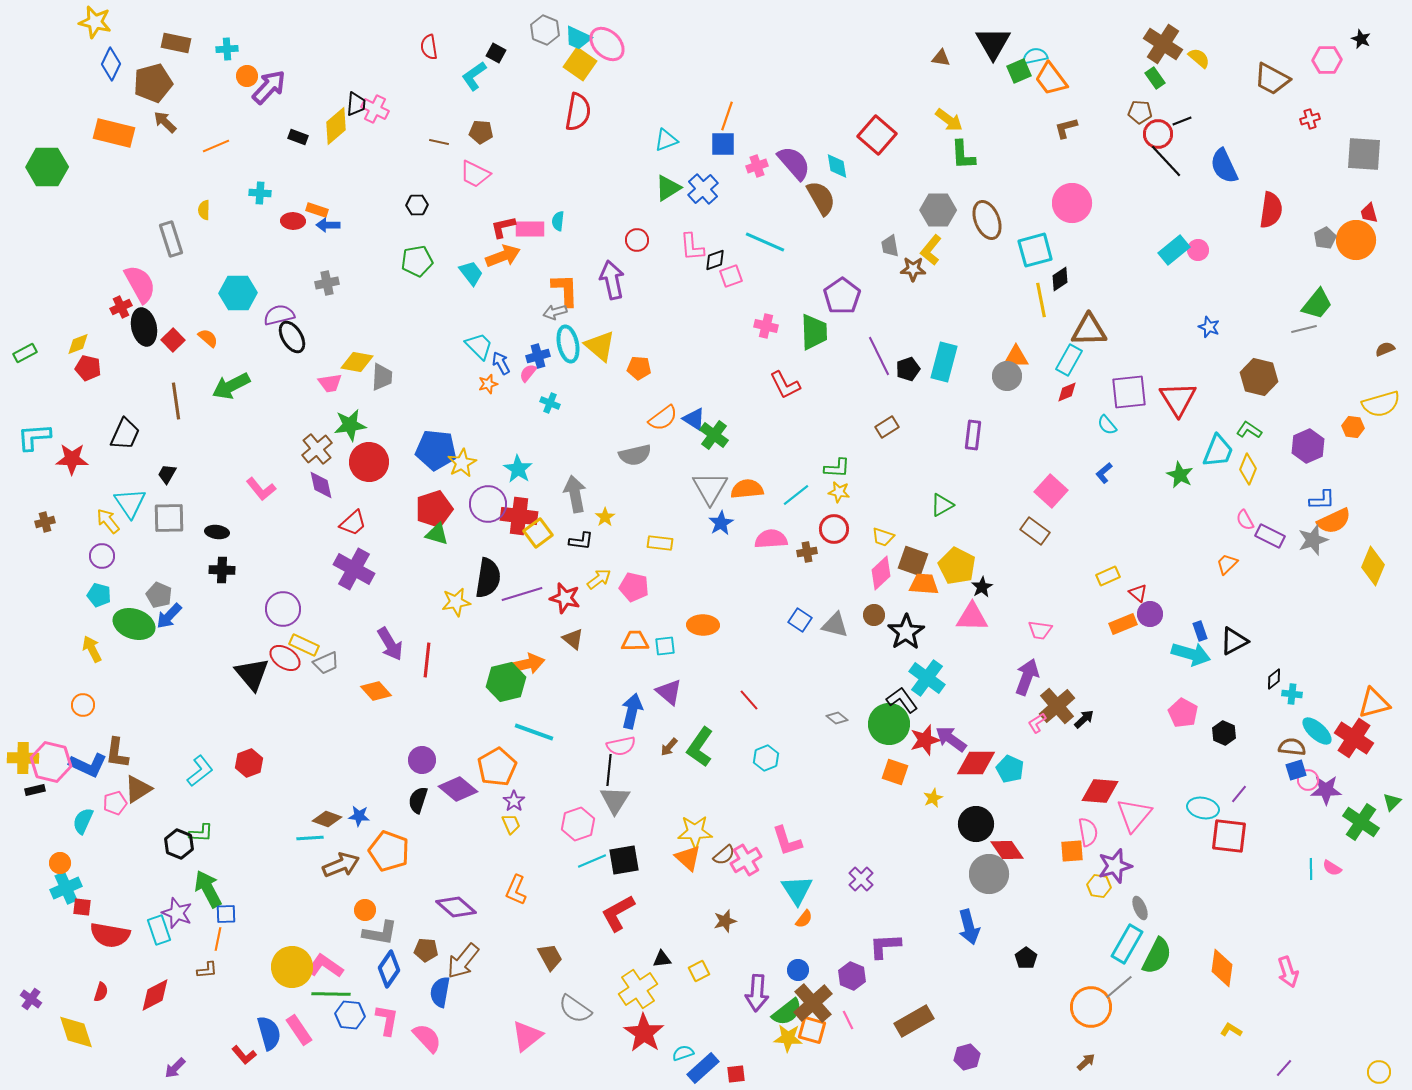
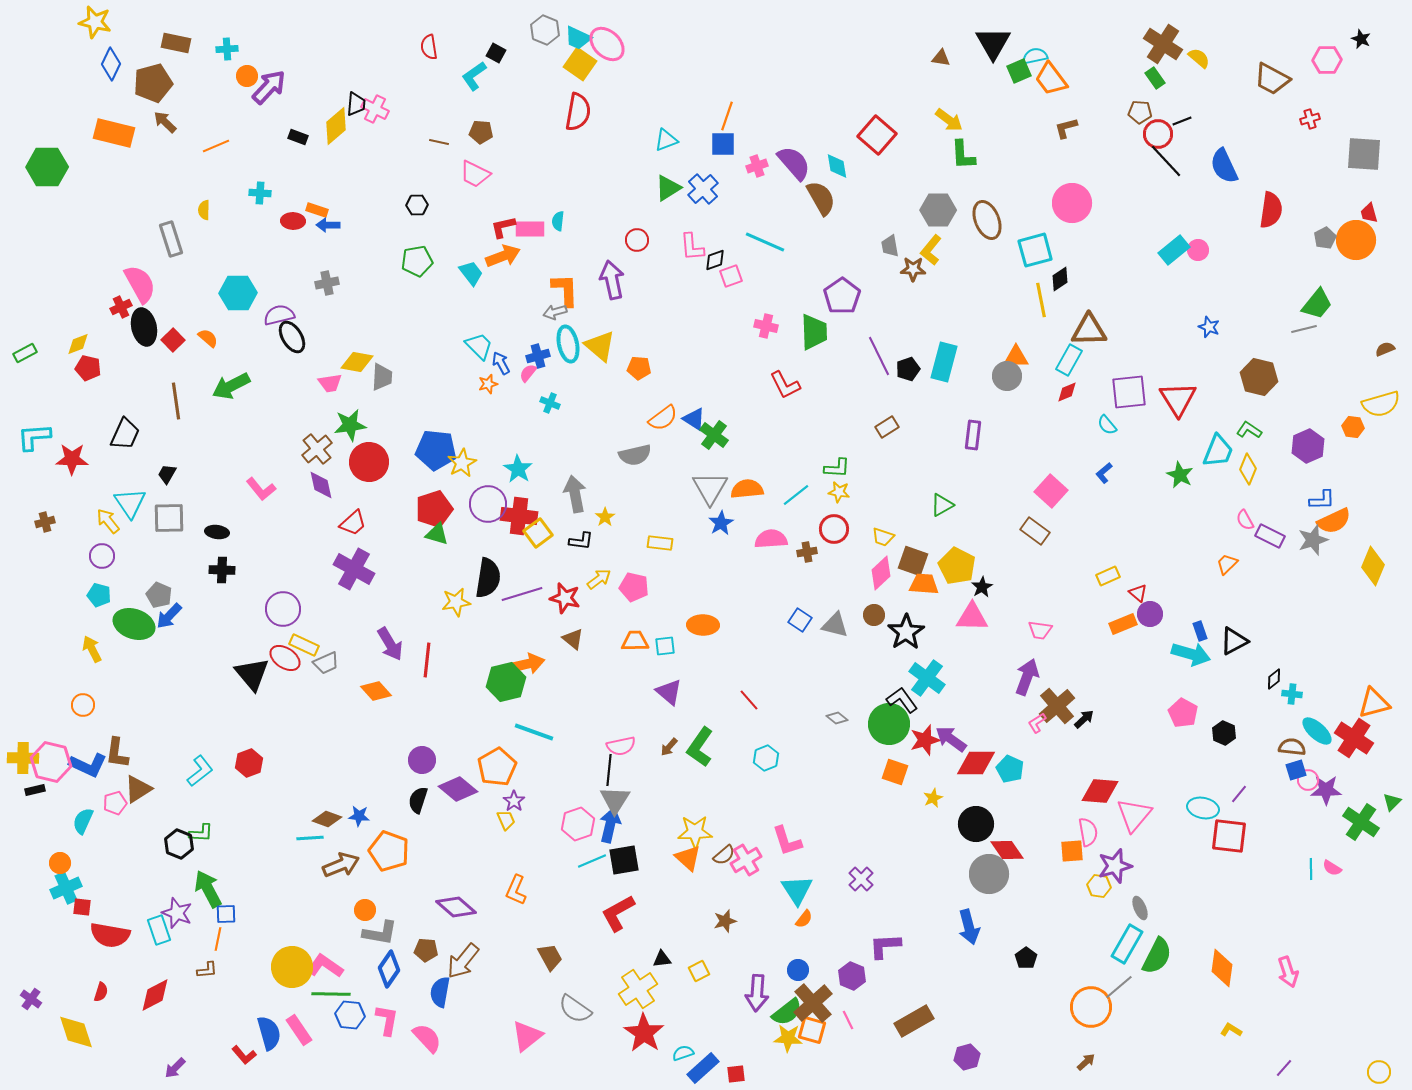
blue arrow at (632, 711): moved 22 px left, 114 px down
yellow trapezoid at (511, 824): moved 5 px left, 4 px up
